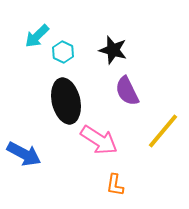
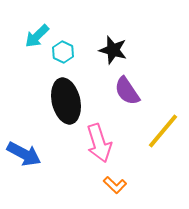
purple semicircle: rotated 8 degrees counterclockwise
pink arrow: moved 3 px down; rotated 39 degrees clockwise
orange L-shape: rotated 55 degrees counterclockwise
